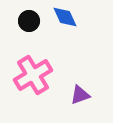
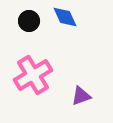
purple triangle: moved 1 px right, 1 px down
